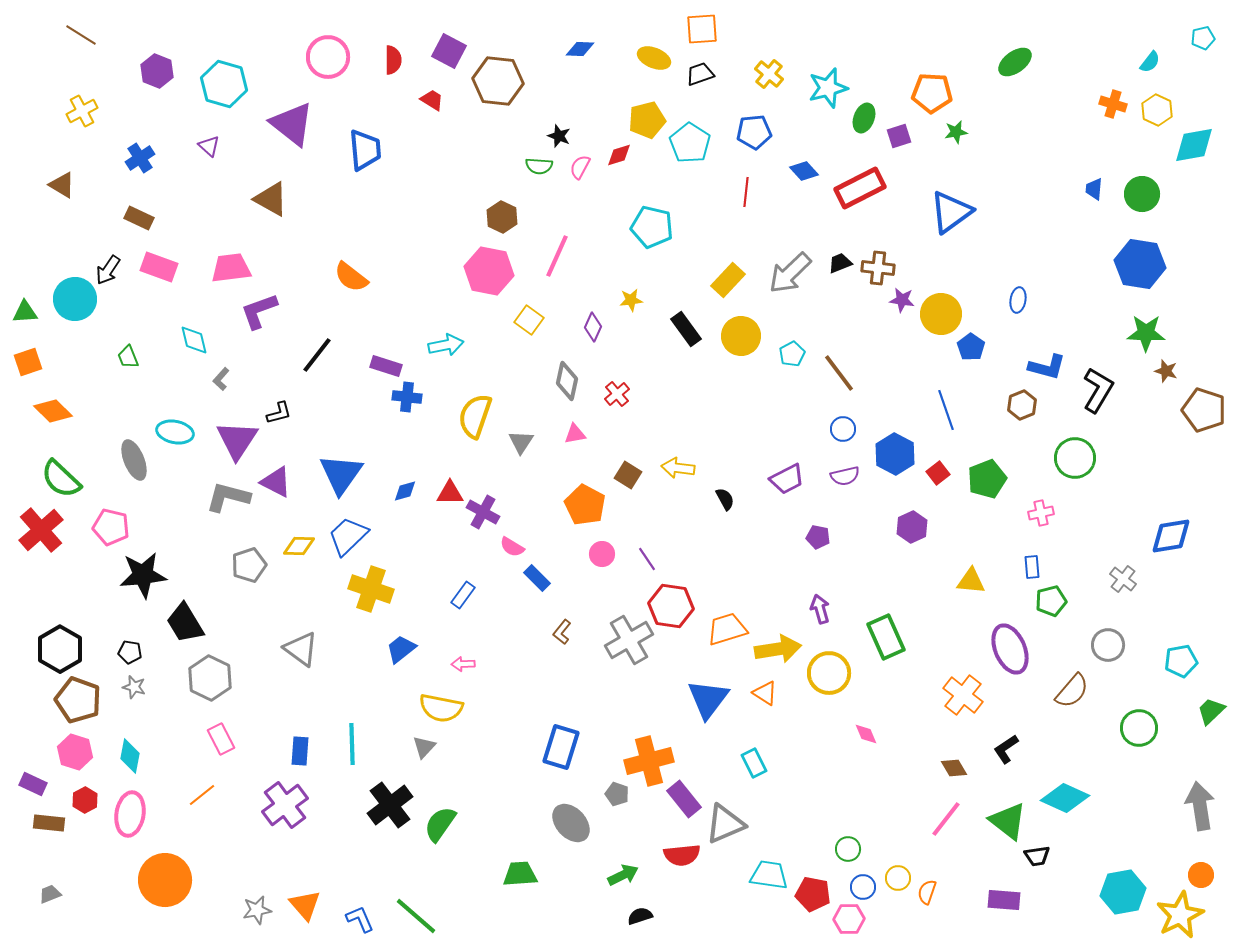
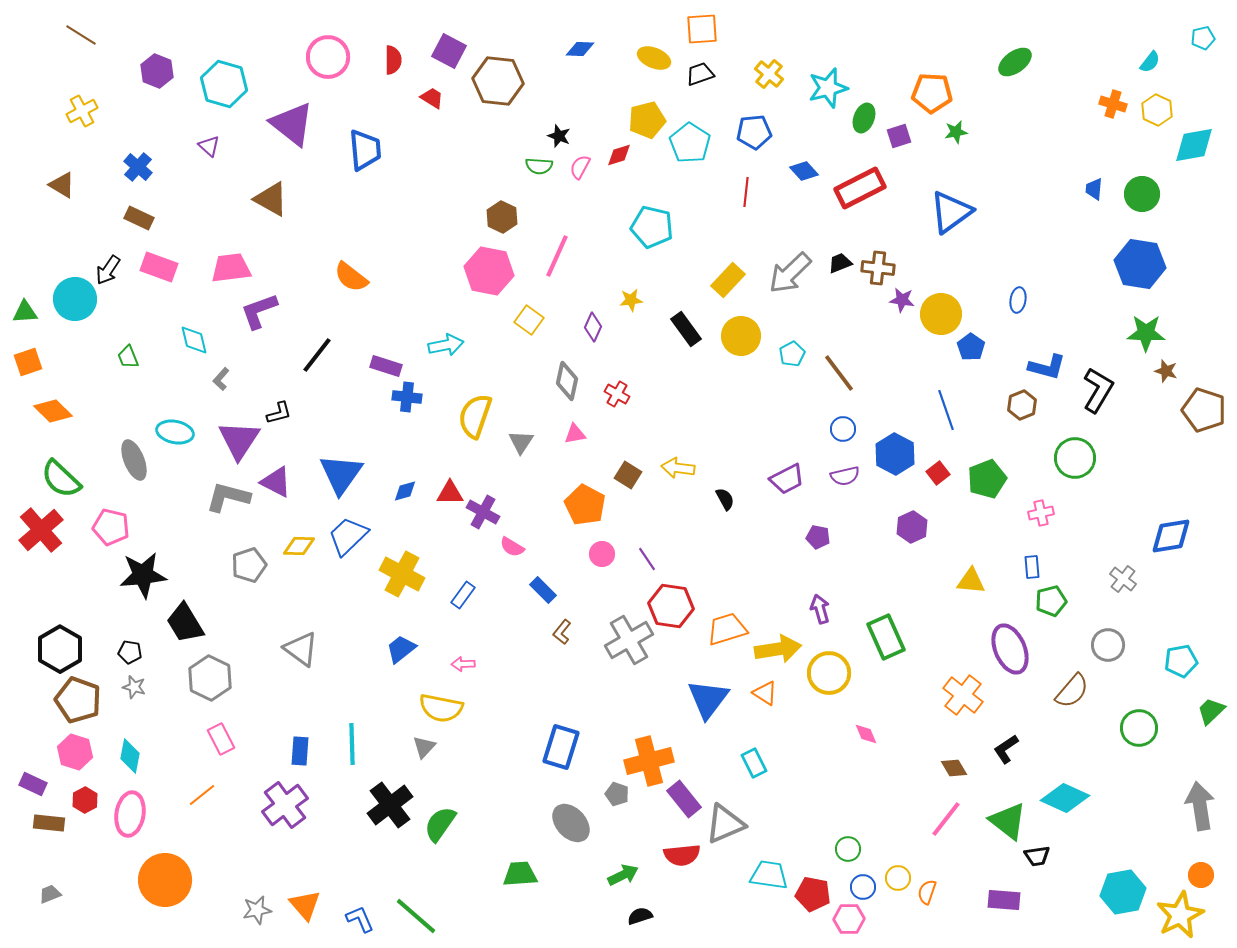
red trapezoid at (432, 100): moved 2 px up
blue cross at (140, 158): moved 2 px left, 9 px down; rotated 16 degrees counterclockwise
red cross at (617, 394): rotated 20 degrees counterclockwise
purple triangle at (237, 440): moved 2 px right
blue rectangle at (537, 578): moved 6 px right, 12 px down
yellow cross at (371, 589): moved 31 px right, 15 px up; rotated 9 degrees clockwise
